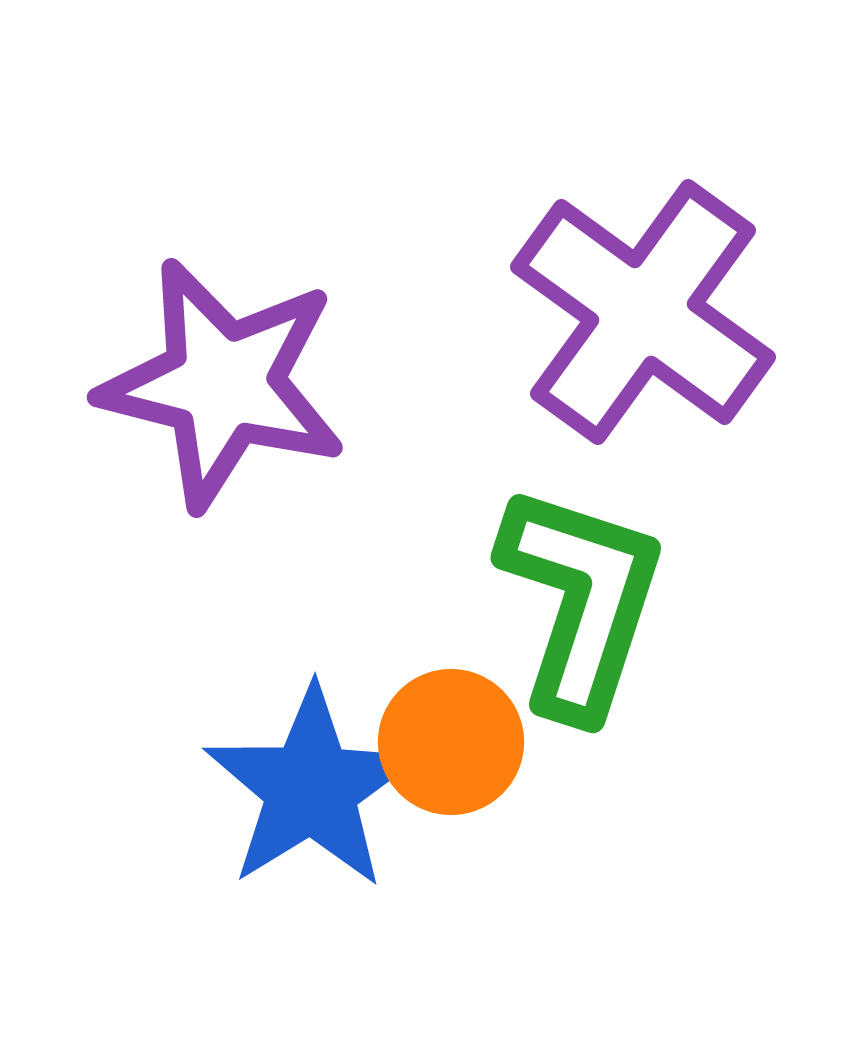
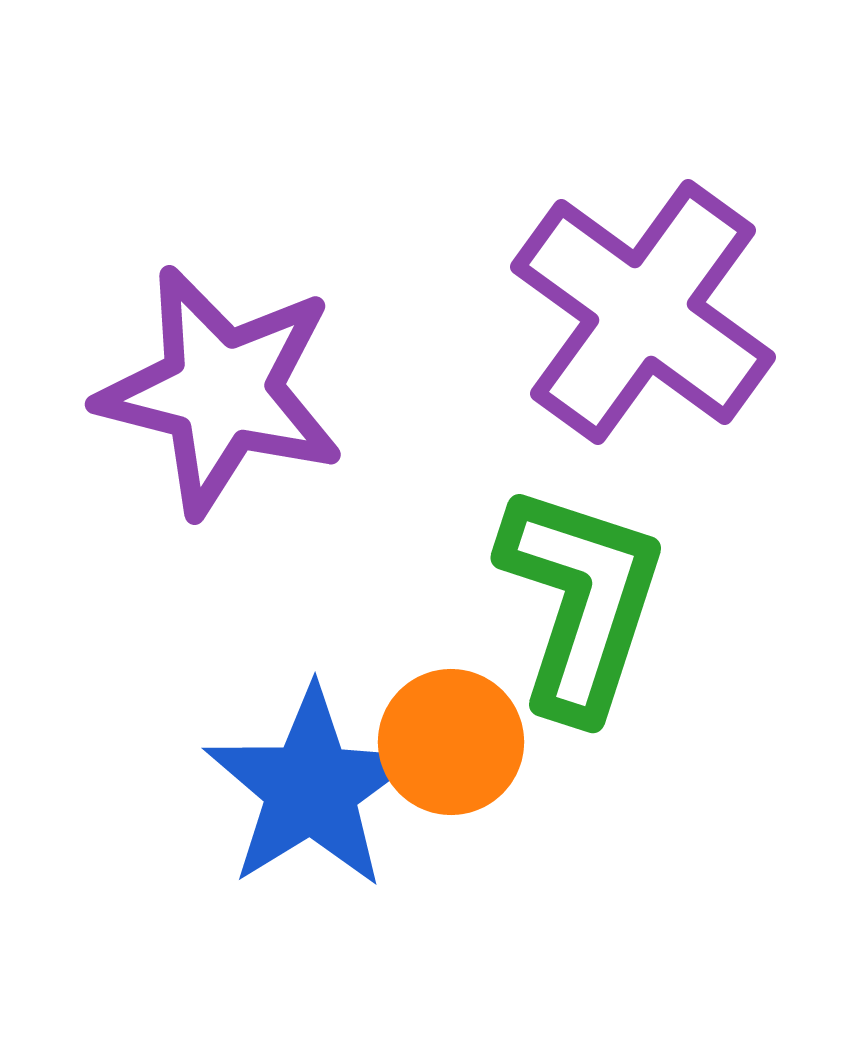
purple star: moved 2 px left, 7 px down
